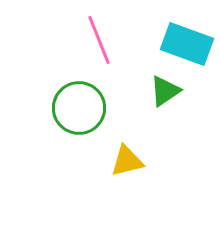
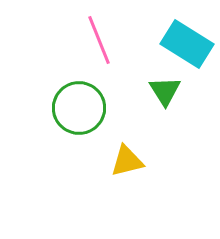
cyan rectangle: rotated 12 degrees clockwise
green triangle: rotated 28 degrees counterclockwise
